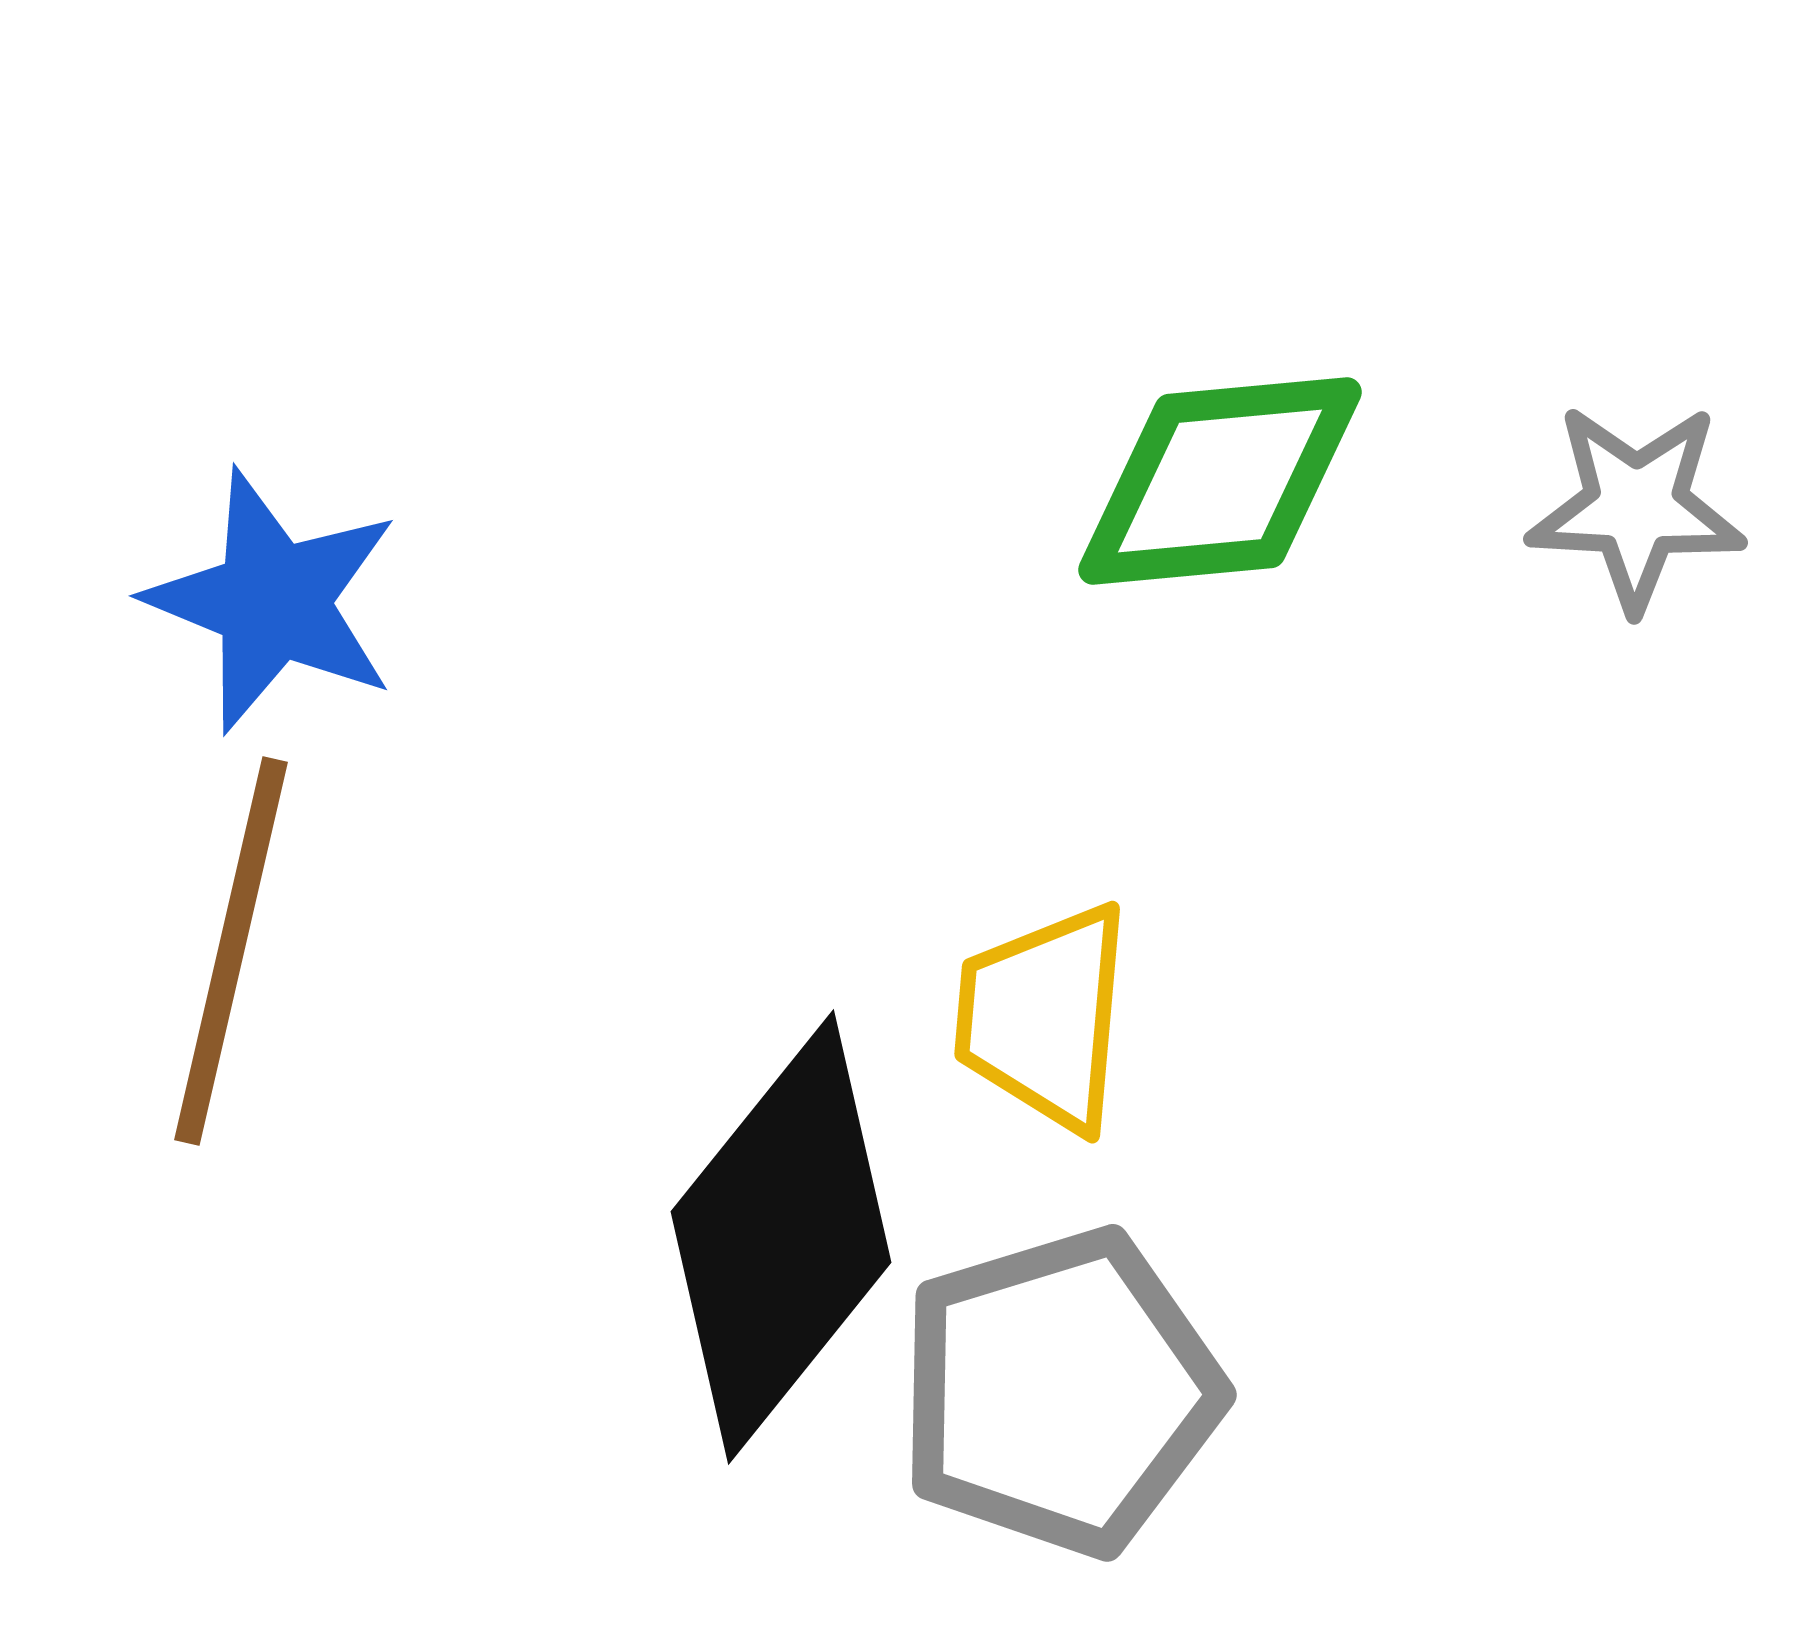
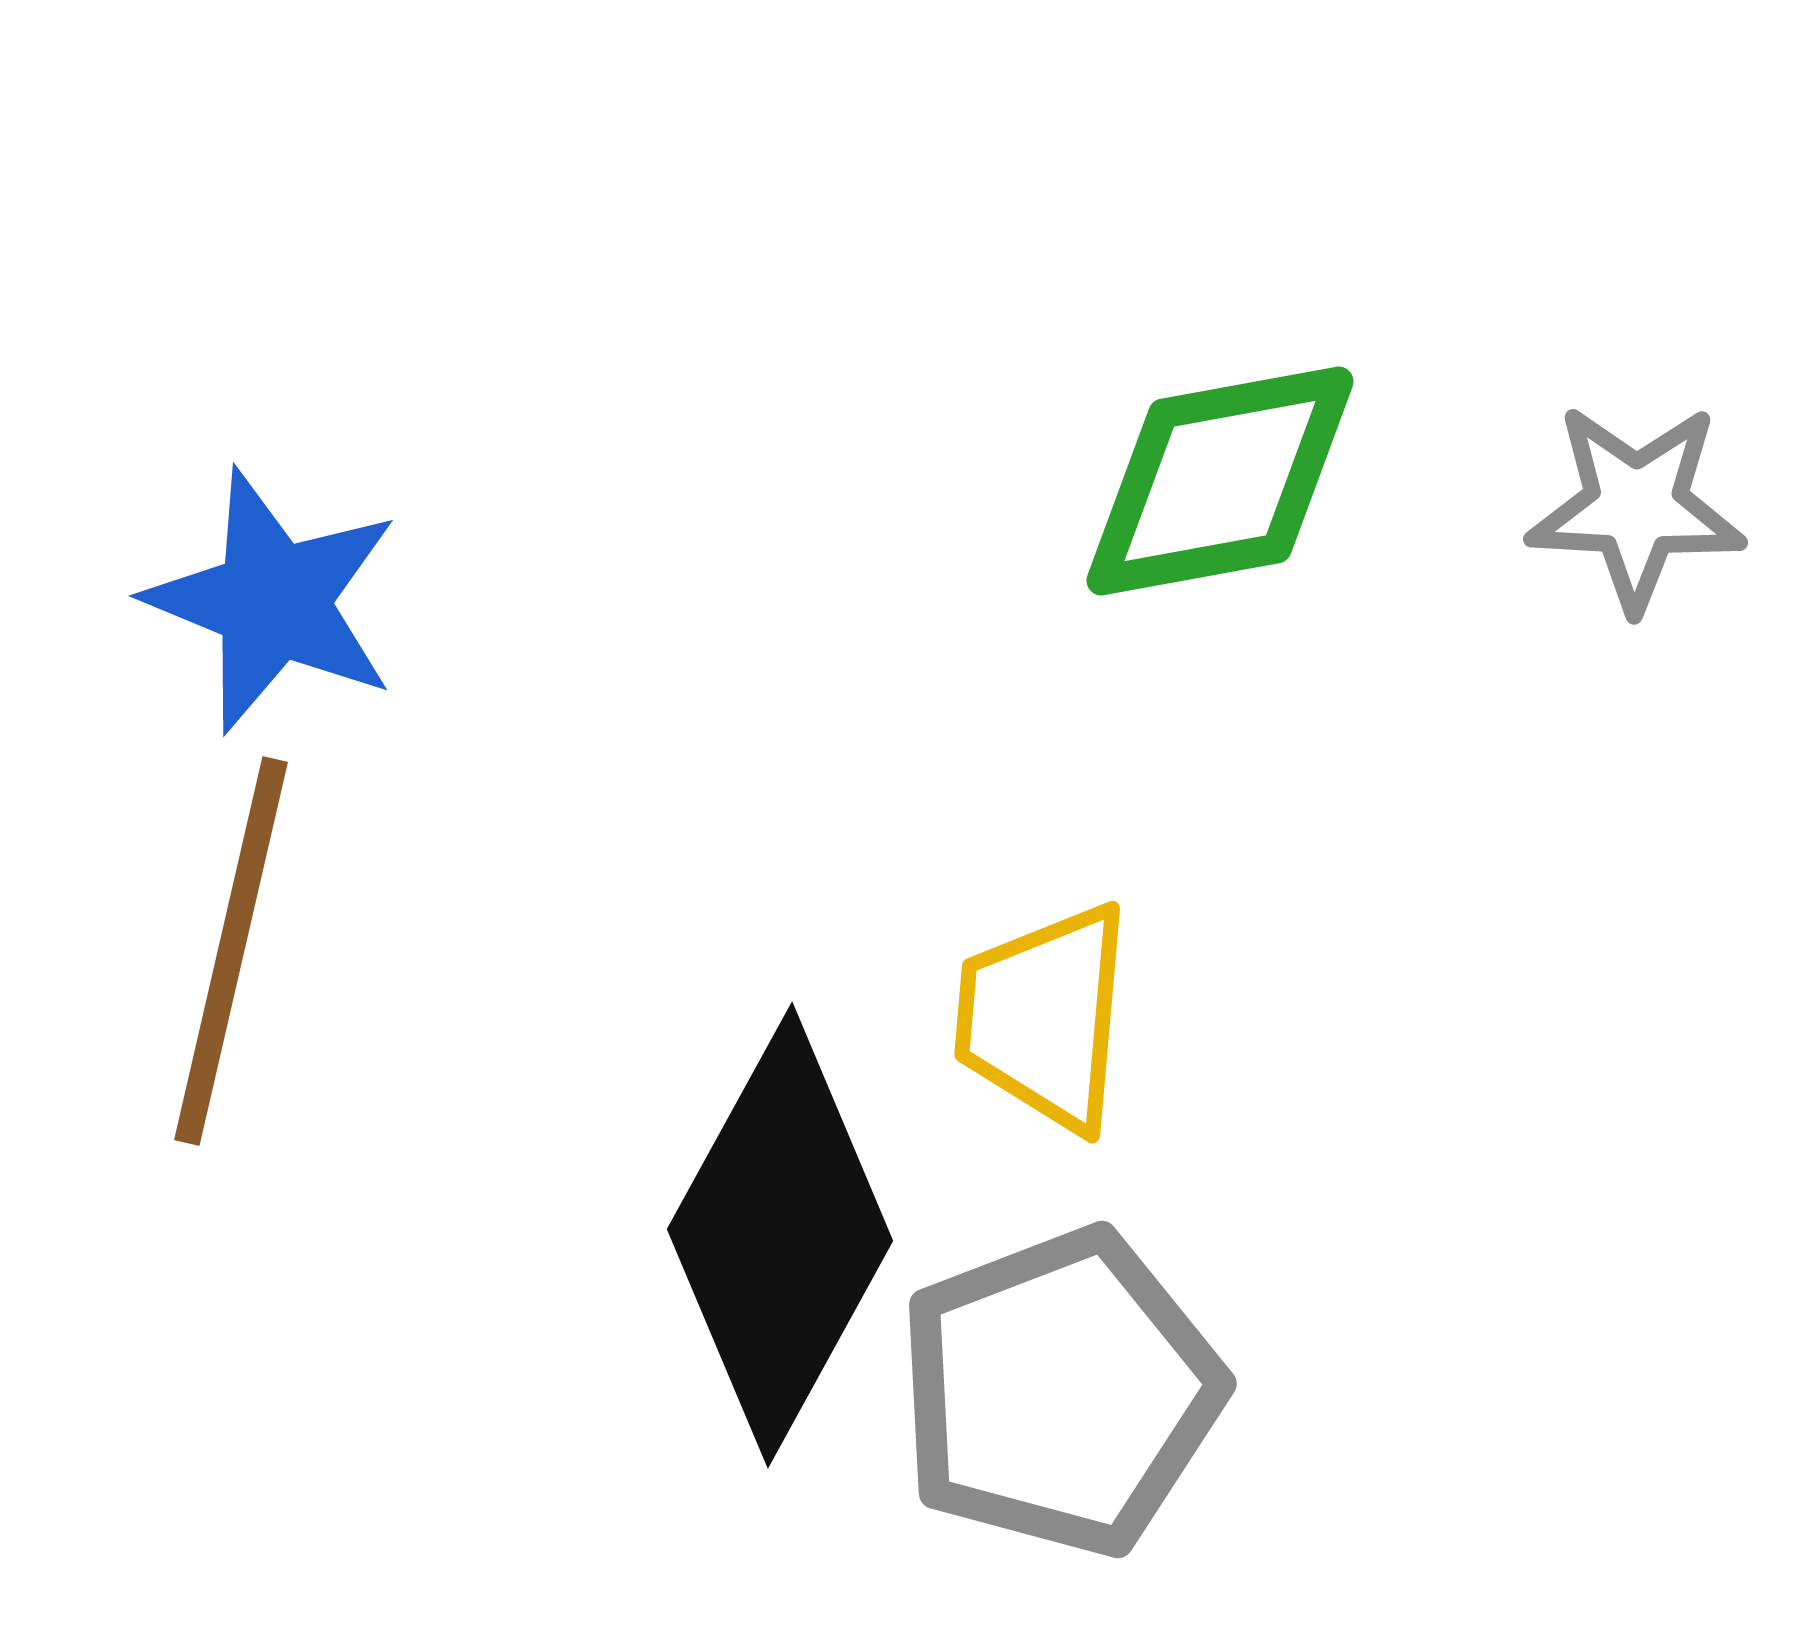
green diamond: rotated 5 degrees counterclockwise
black diamond: moved 1 px left, 2 px up; rotated 10 degrees counterclockwise
gray pentagon: rotated 4 degrees counterclockwise
